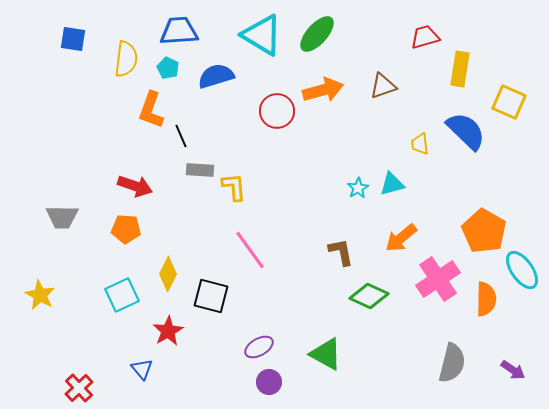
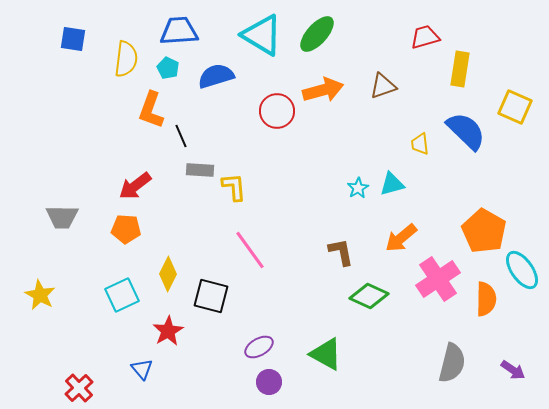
yellow square at (509, 102): moved 6 px right, 5 px down
red arrow at (135, 186): rotated 124 degrees clockwise
